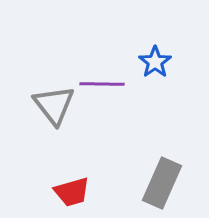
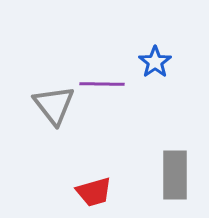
gray rectangle: moved 13 px right, 8 px up; rotated 24 degrees counterclockwise
red trapezoid: moved 22 px right
